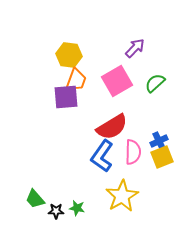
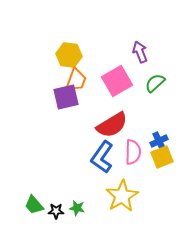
purple arrow: moved 5 px right, 4 px down; rotated 65 degrees counterclockwise
purple square: rotated 8 degrees counterclockwise
red semicircle: moved 2 px up
blue L-shape: moved 1 px down
green trapezoid: moved 1 px left, 6 px down
